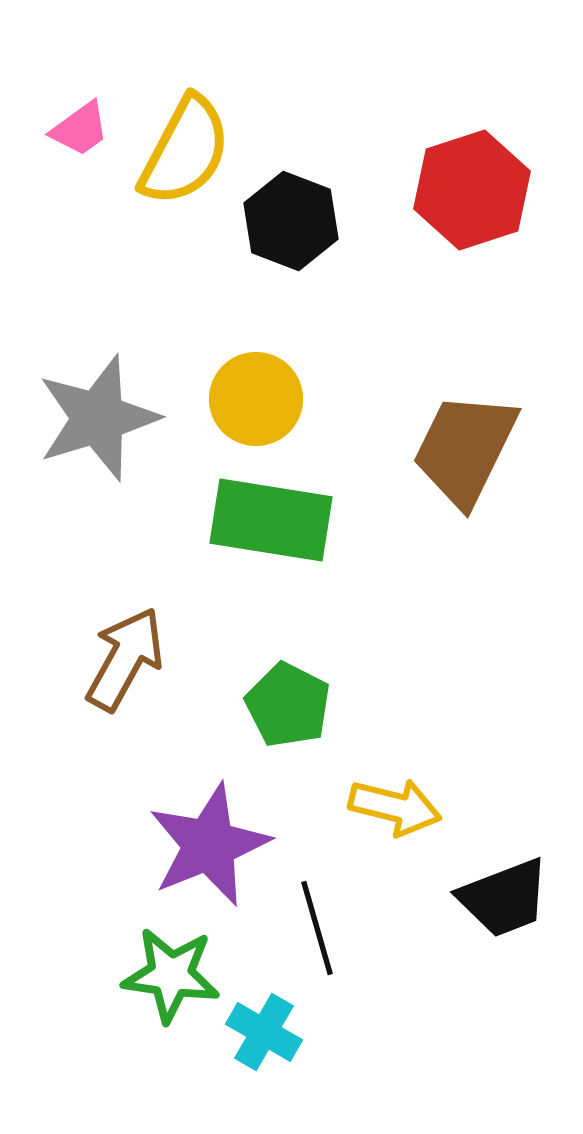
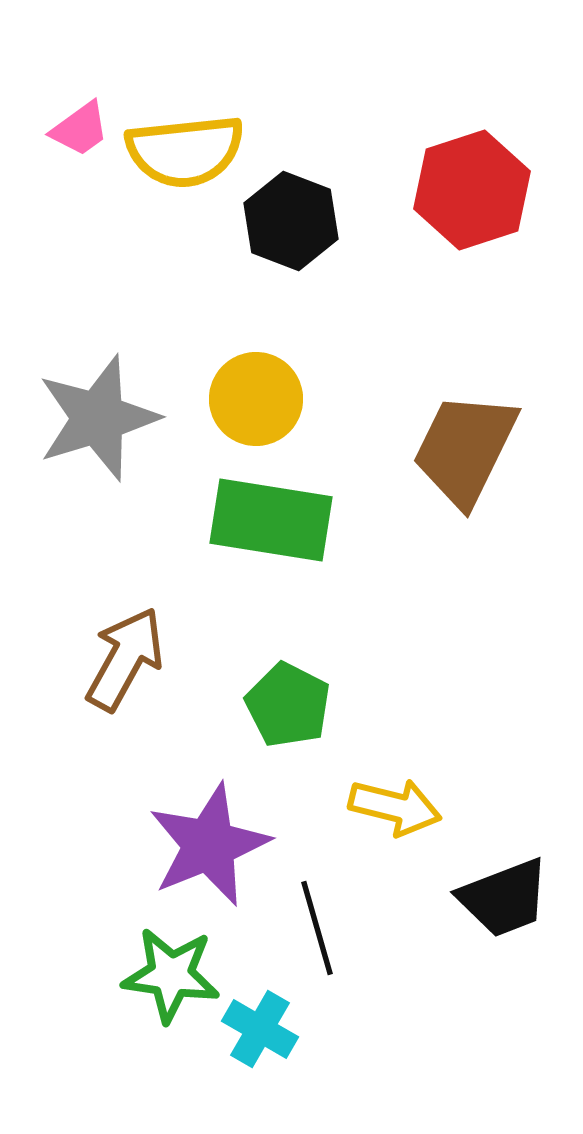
yellow semicircle: rotated 56 degrees clockwise
cyan cross: moved 4 px left, 3 px up
